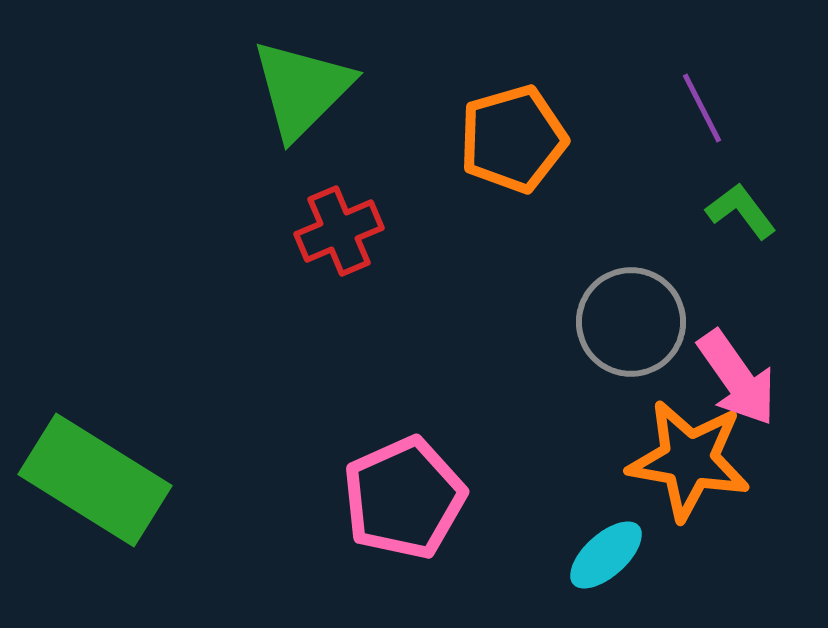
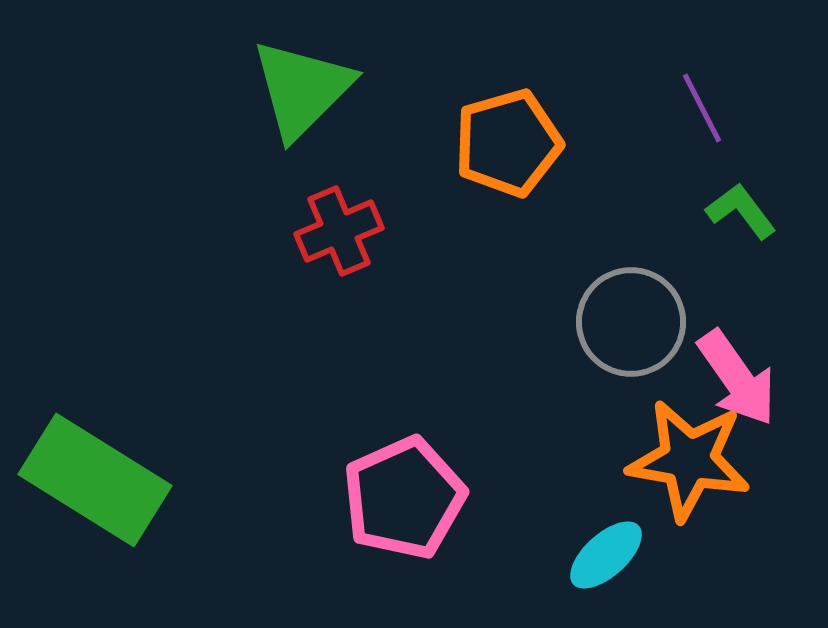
orange pentagon: moved 5 px left, 4 px down
